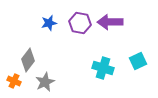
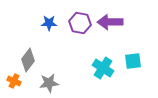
blue star: rotated 14 degrees clockwise
cyan square: moved 5 px left; rotated 18 degrees clockwise
cyan cross: rotated 15 degrees clockwise
gray star: moved 4 px right, 1 px down; rotated 18 degrees clockwise
